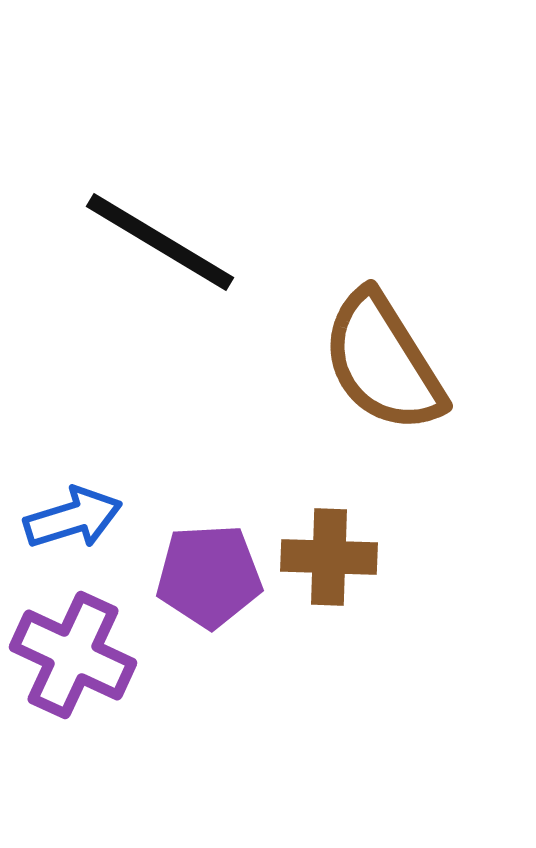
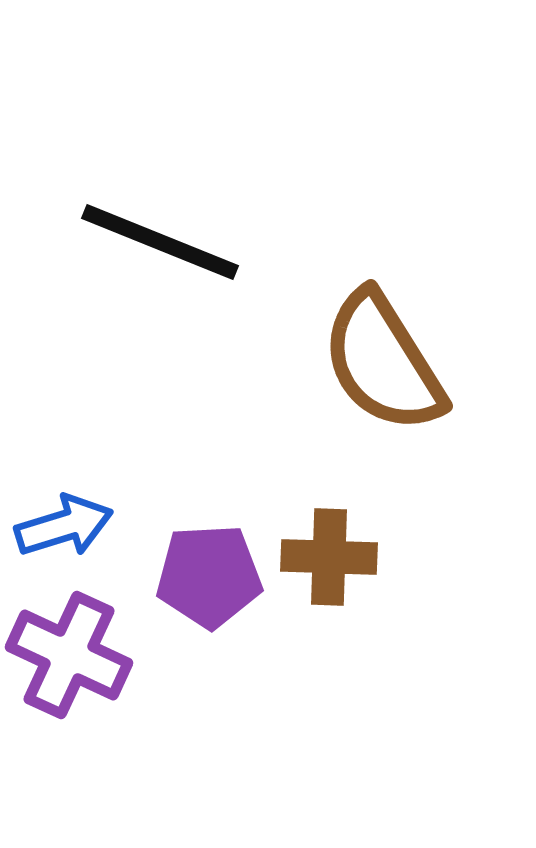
black line: rotated 9 degrees counterclockwise
blue arrow: moved 9 px left, 8 px down
purple cross: moved 4 px left
